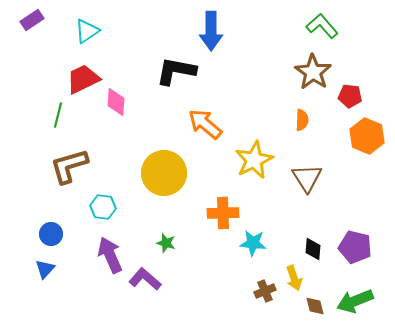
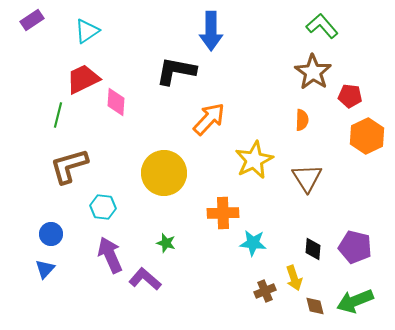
orange arrow: moved 4 px right, 5 px up; rotated 93 degrees clockwise
orange hexagon: rotated 12 degrees clockwise
